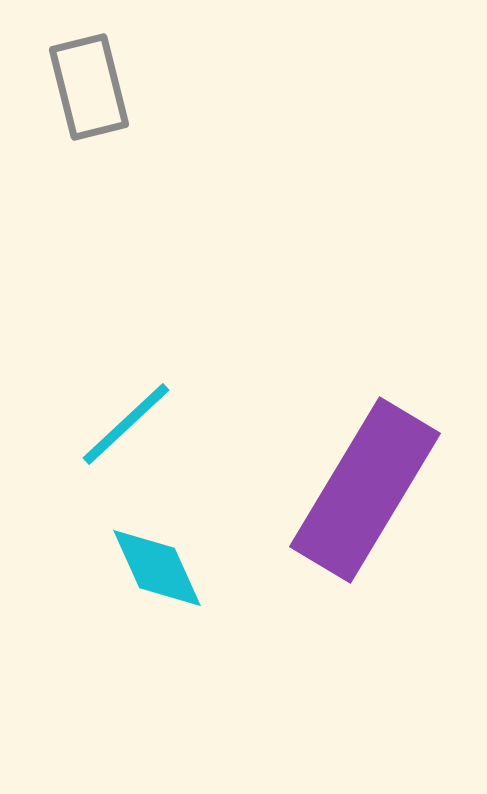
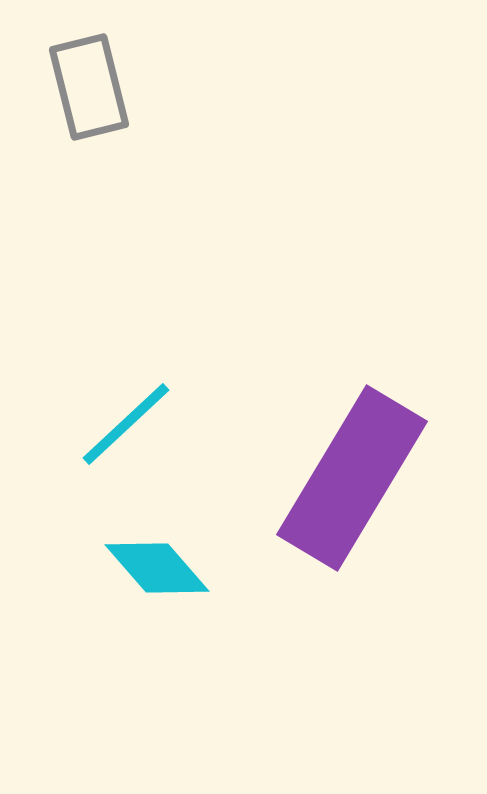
purple rectangle: moved 13 px left, 12 px up
cyan diamond: rotated 17 degrees counterclockwise
